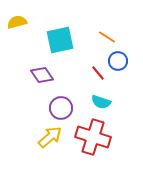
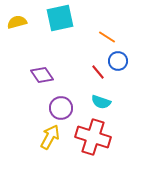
cyan square: moved 22 px up
red line: moved 1 px up
yellow arrow: rotated 20 degrees counterclockwise
